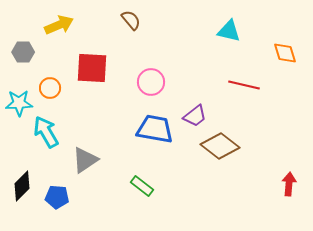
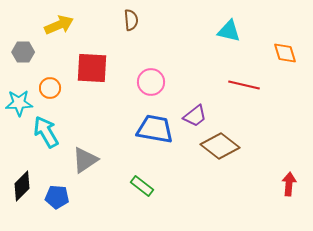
brown semicircle: rotated 35 degrees clockwise
